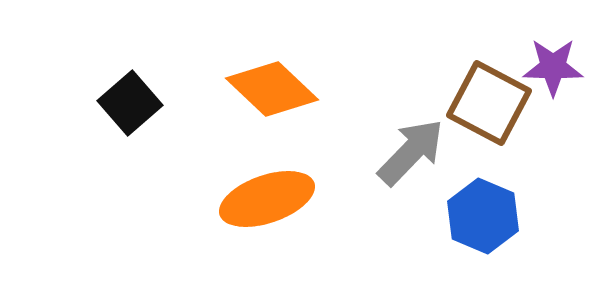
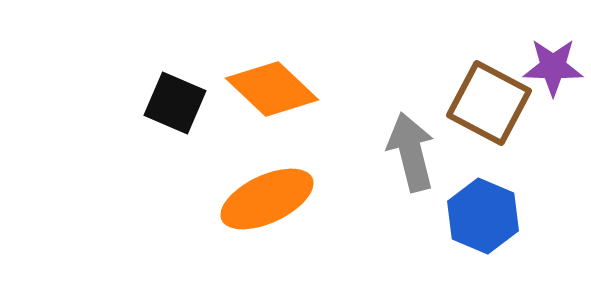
black square: moved 45 px right; rotated 26 degrees counterclockwise
gray arrow: rotated 58 degrees counterclockwise
orange ellipse: rotated 6 degrees counterclockwise
